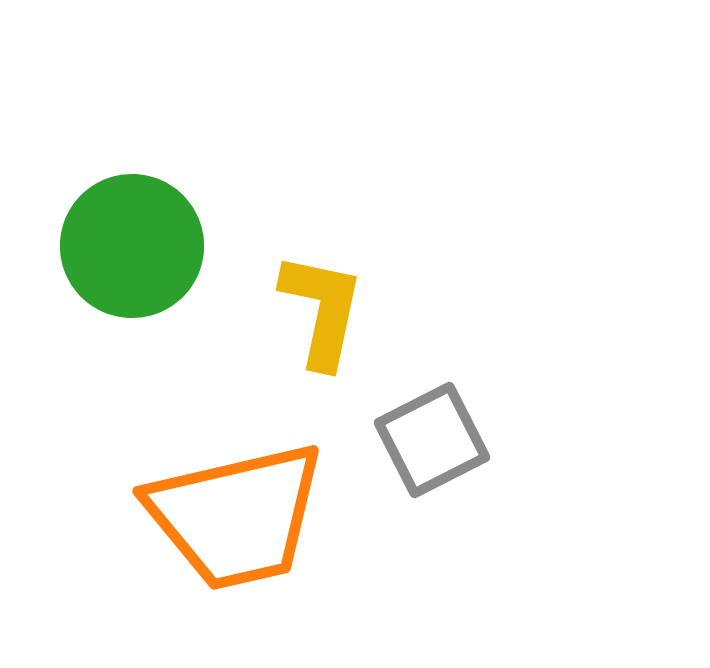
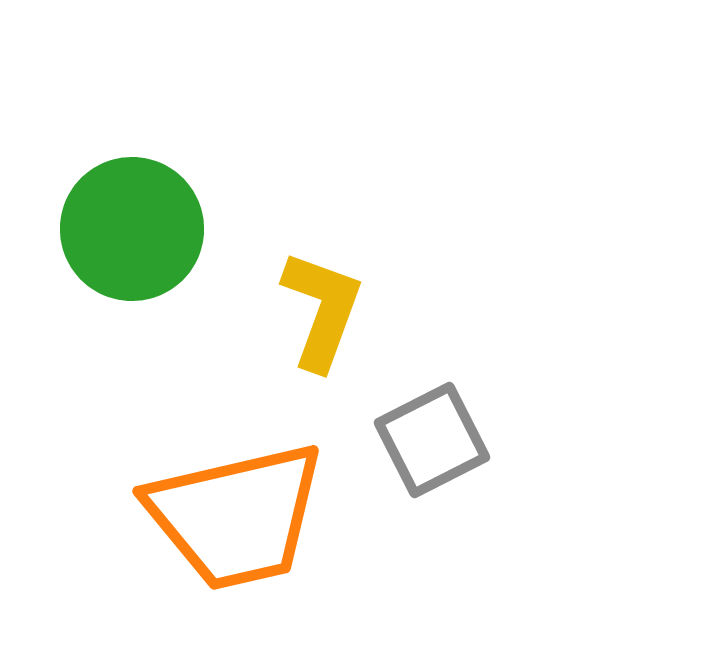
green circle: moved 17 px up
yellow L-shape: rotated 8 degrees clockwise
